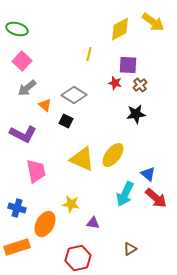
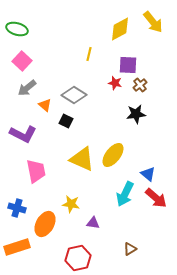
yellow arrow: rotated 15 degrees clockwise
